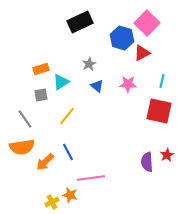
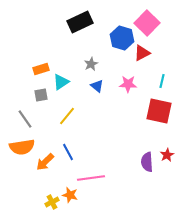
gray star: moved 2 px right
